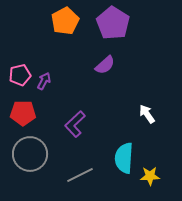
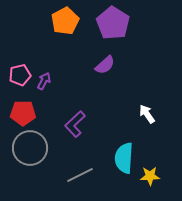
gray circle: moved 6 px up
